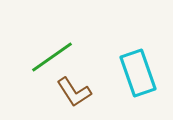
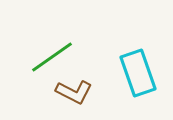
brown L-shape: rotated 30 degrees counterclockwise
